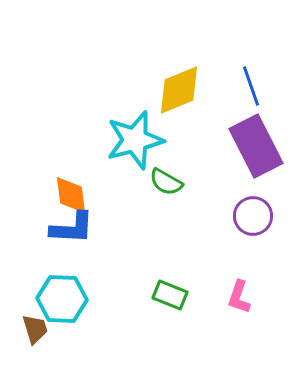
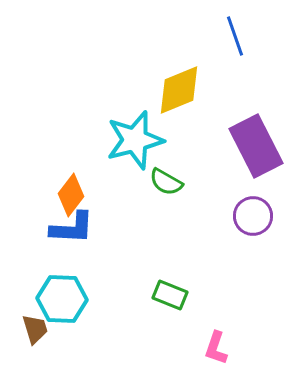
blue line: moved 16 px left, 50 px up
orange diamond: rotated 45 degrees clockwise
pink L-shape: moved 23 px left, 51 px down
